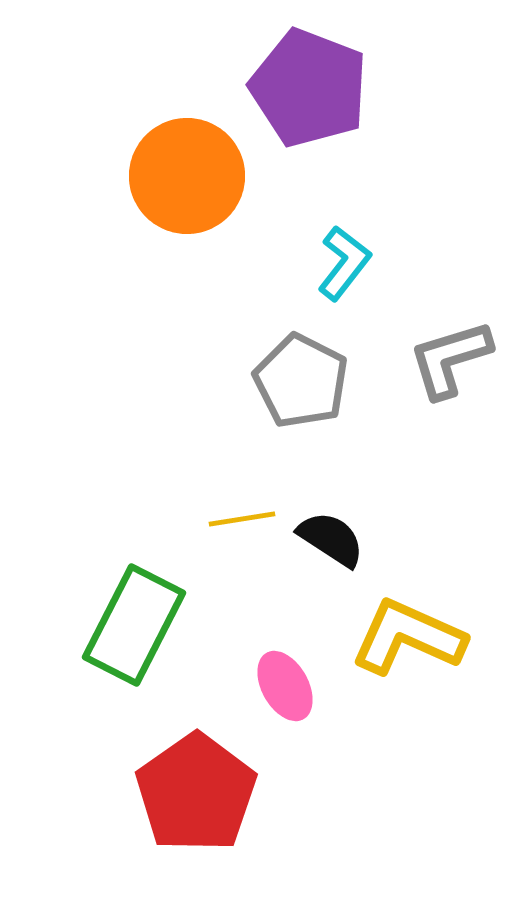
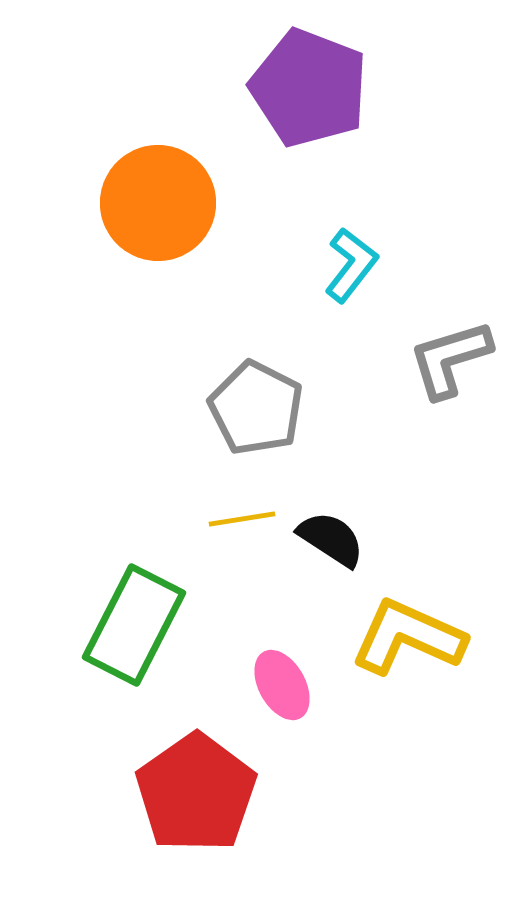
orange circle: moved 29 px left, 27 px down
cyan L-shape: moved 7 px right, 2 px down
gray pentagon: moved 45 px left, 27 px down
pink ellipse: moved 3 px left, 1 px up
